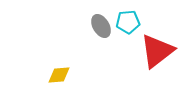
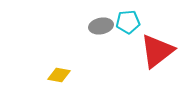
gray ellipse: rotated 70 degrees counterclockwise
yellow diamond: rotated 15 degrees clockwise
